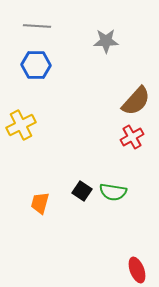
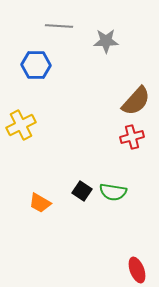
gray line: moved 22 px right
red cross: rotated 15 degrees clockwise
orange trapezoid: rotated 75 degrees counterclockwise
